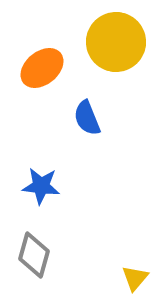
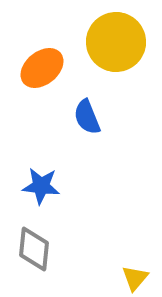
blue semicircle: moved 1 px up
gray diamond: moved 6 px up; rotated 9 degrees counterclockwise
